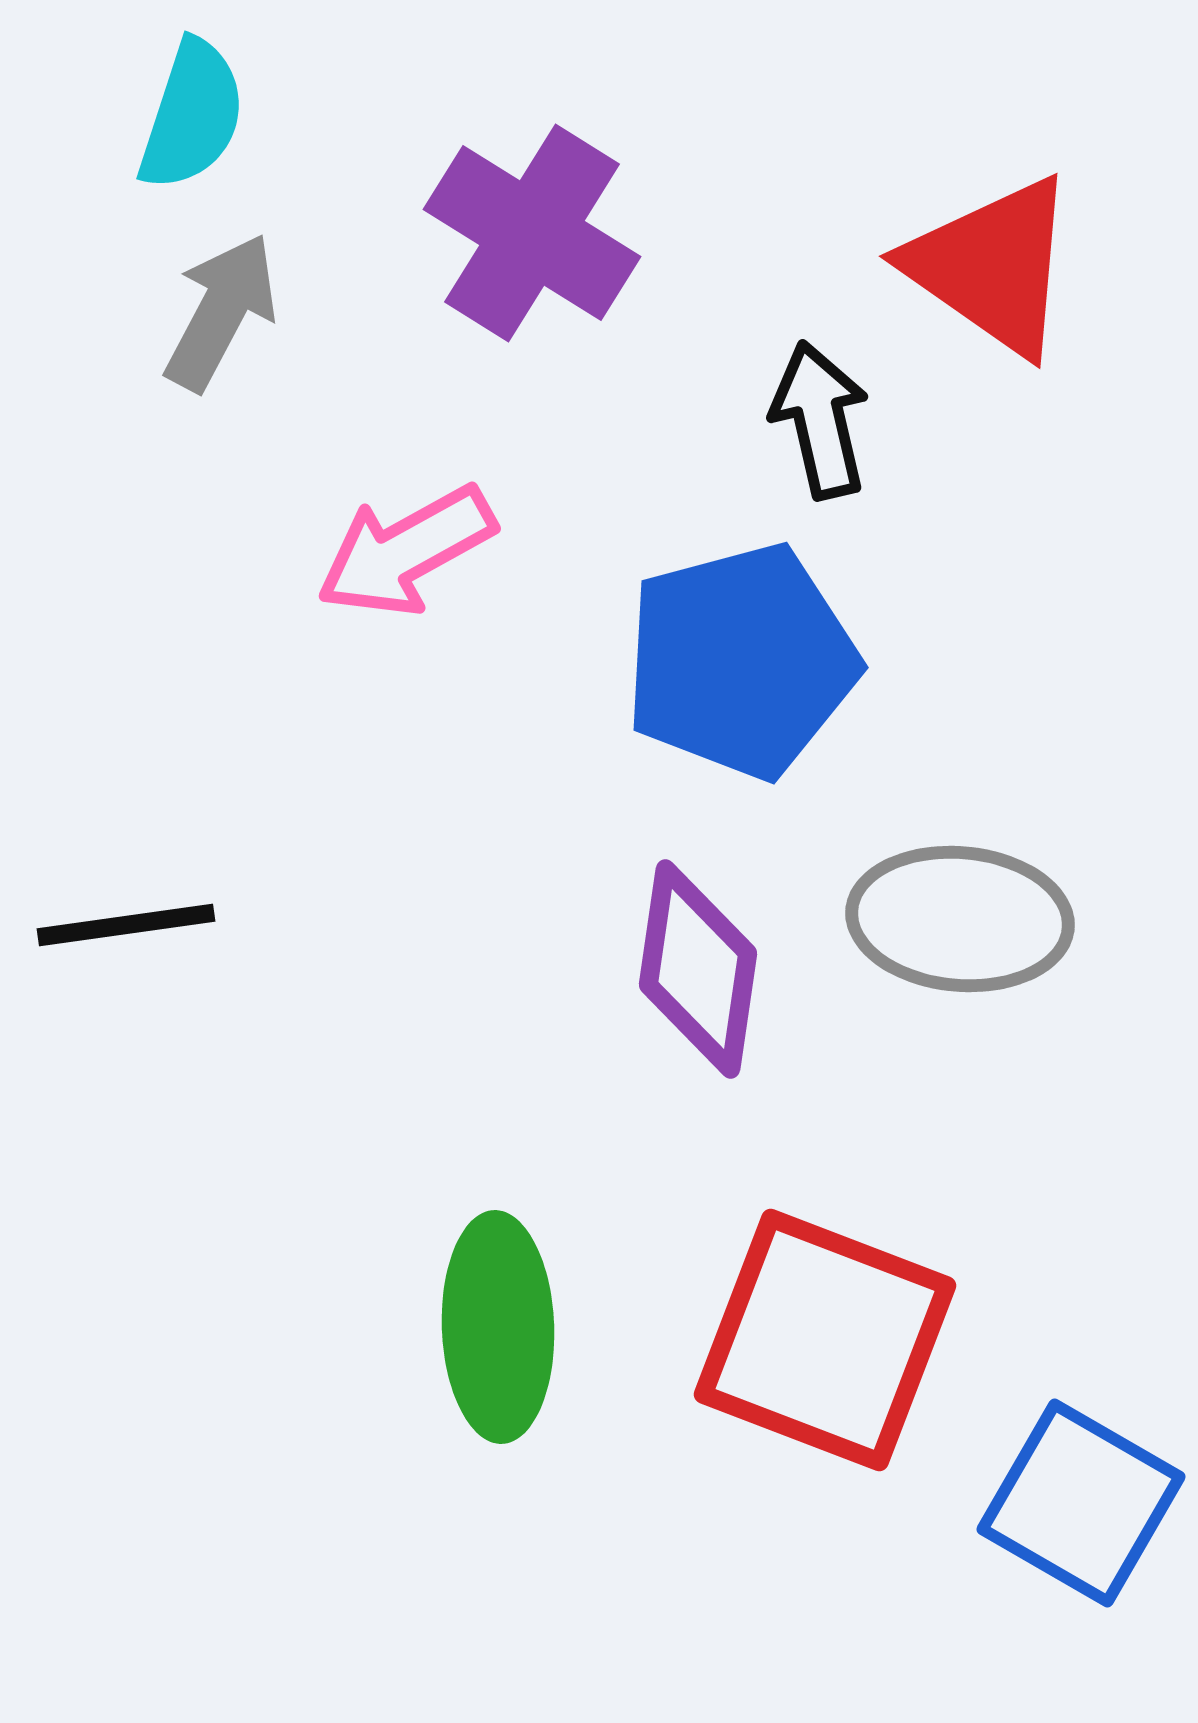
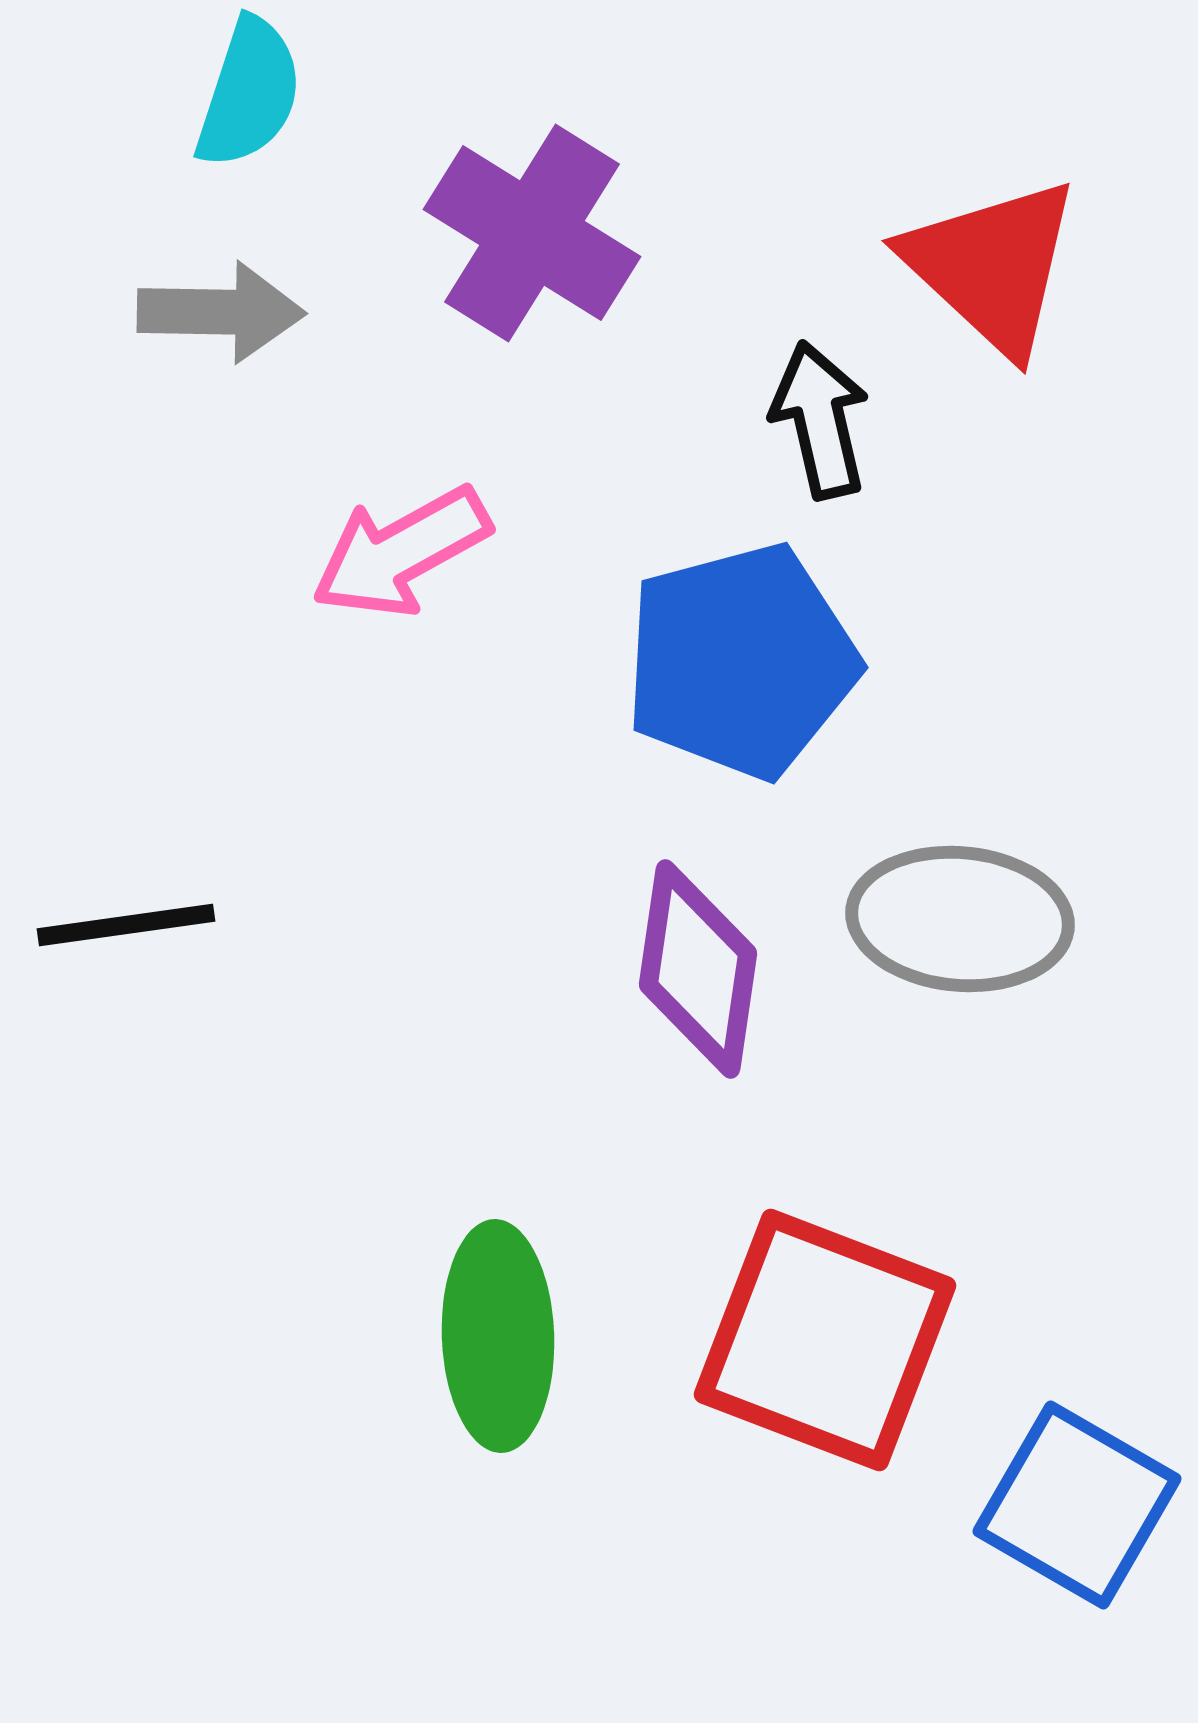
cyan semicircle: moved 57 px right, 22 px up
red triangle: rotated 8 degrees clockwise
gray arrow: rotated 63 degrees clockwise
pink arrow: moved 5 px left, 1 px down
green ellipse: moved 9 px down
blue square: moved 4 px left, 2 px down
